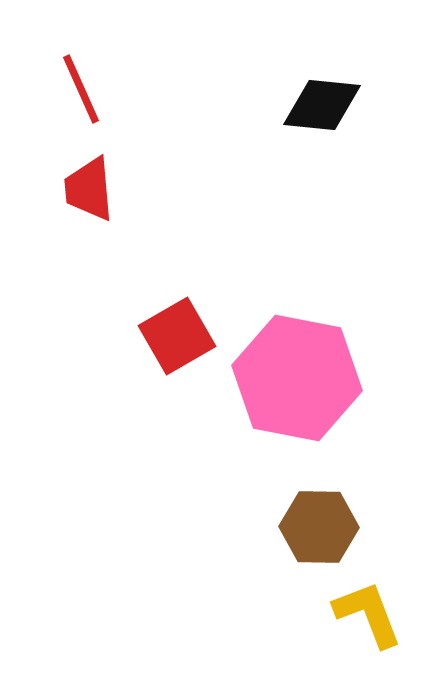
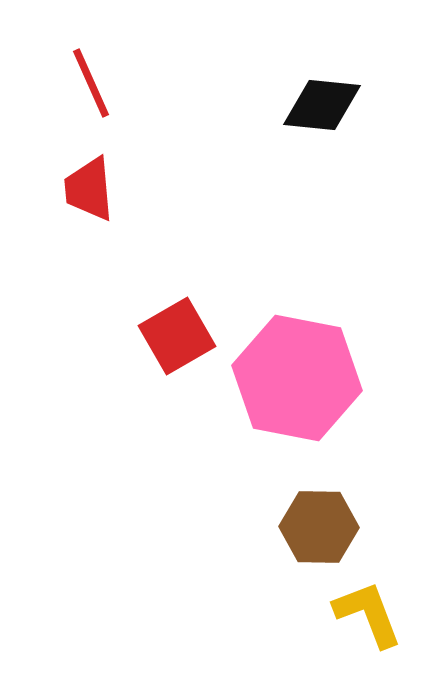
red line: moved 10 px right, 6 px up
